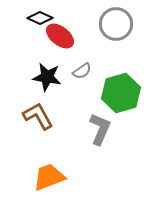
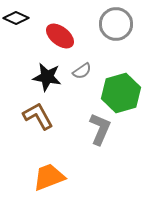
black diamond: moved 24 px left
